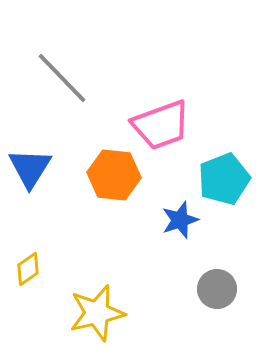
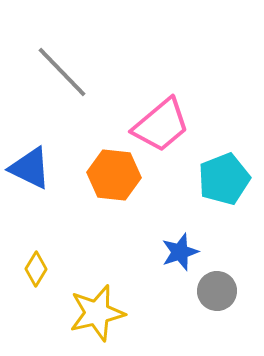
gray line: moved 6 px up
pink trapezoid: rotated 20 degrees counterclockwise
blue triangle: rotated 36 degrees counterclockwise
blue star: moved 32 px down
yellow diamond: moved 8 px right; rotated 24 degrees counterclockwise
gray circle: moved 2 px down
